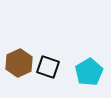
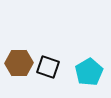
brown hexagon: rotated 24 degrees clockwise
